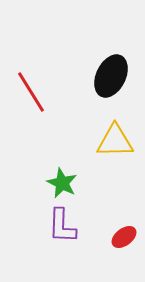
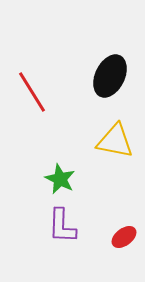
black ellipse: moved 1 px left
red line: moved 1 px right
yellow triangle: rotated 12 degrees clockwise
green star: moved 2 px left, 4 px up
